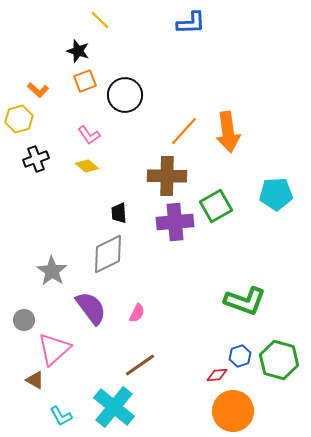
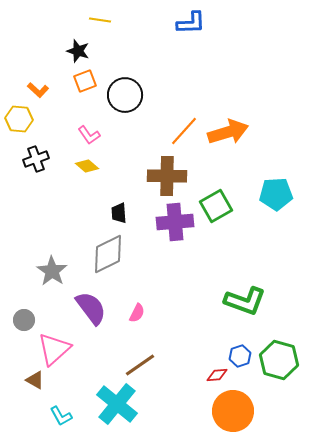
yellow line: rotated 35 degrees counterclockwise
yellow hexagon: rotated 20 degrees clockwise
orange arrow: rotated 99 degrees counterclockwise
cyan cross: moved 3 px right, 3 px up
